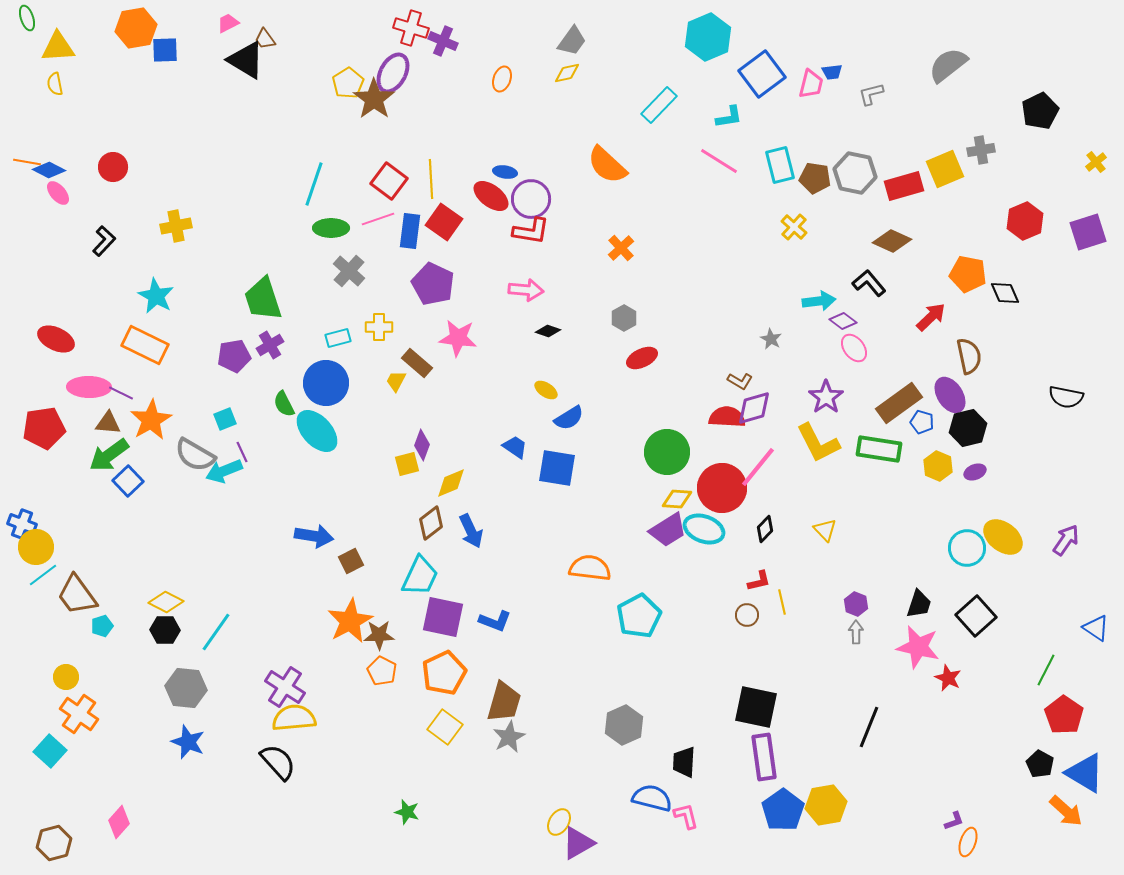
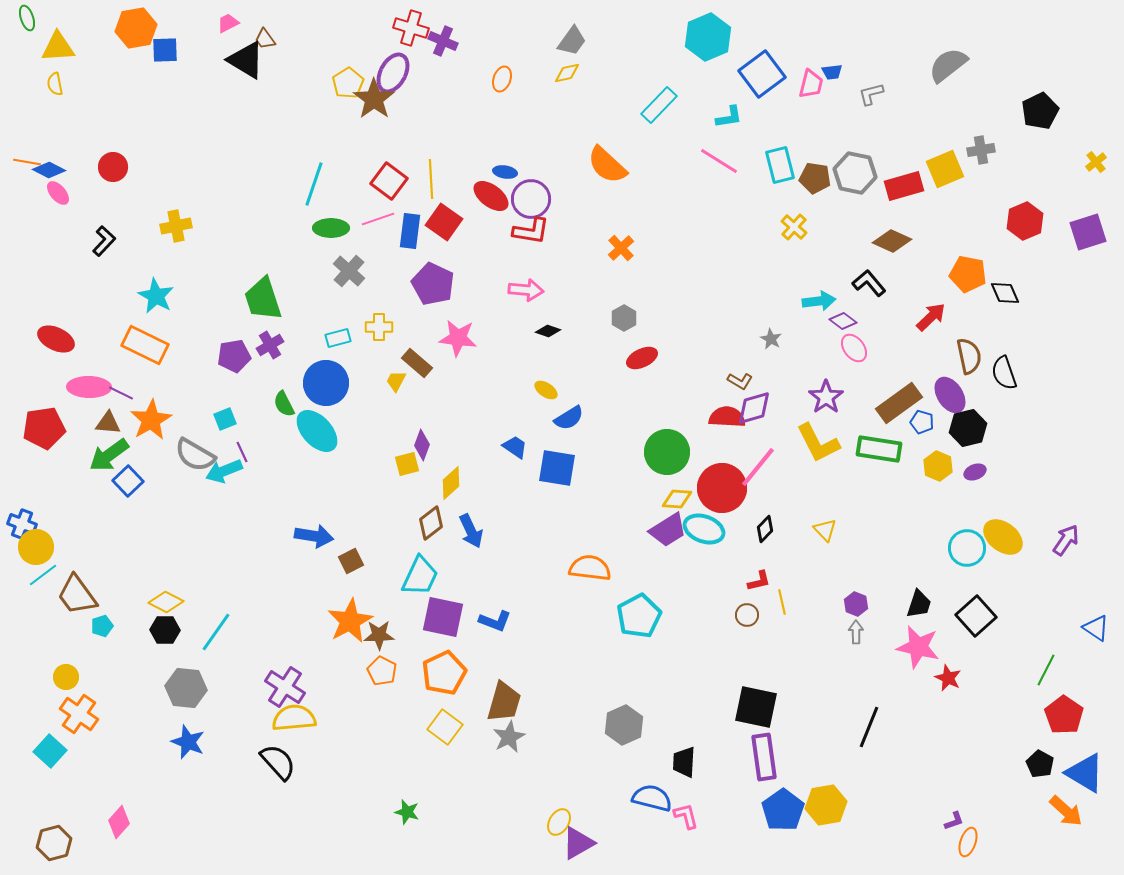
black semicircle at (1066, 397): moved 62 px left, 24 px up; rotated 60 degrees clockwise
yellow diamond at (451, 483): rotated 20 degrees counterclockwise
